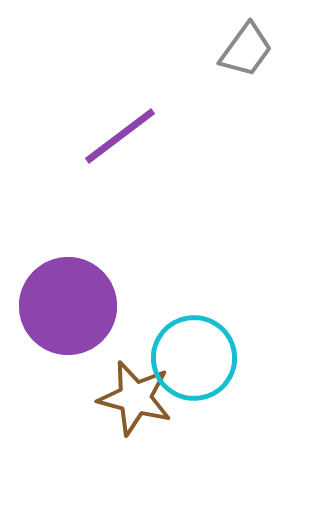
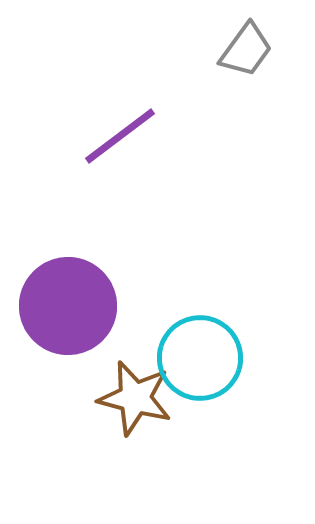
cyan circle: moved 6 px right
